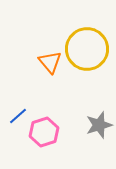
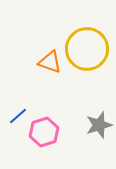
orange triangle: rotated 30 degrees counterclockwise
